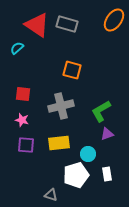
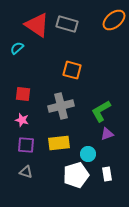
orange ellipse: rotated 15 degrees clockwise
gray triangle: moved 25 px left, 23 px up
